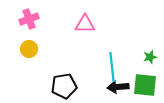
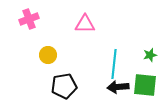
yellow circle: moved 19 px right, 6 px down
green star: moved 2 px up
cyan line: moved 2 px right, 3 px up; rotated 12 degrees clockwise
